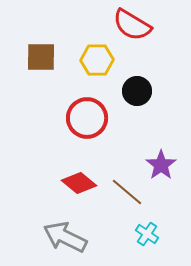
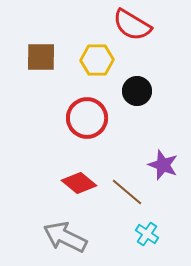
purple star: moved 2 px right; rotated 16 degrees counterclockwise
